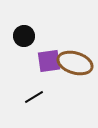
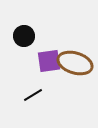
black line: moved 1 px left, 2 px up
